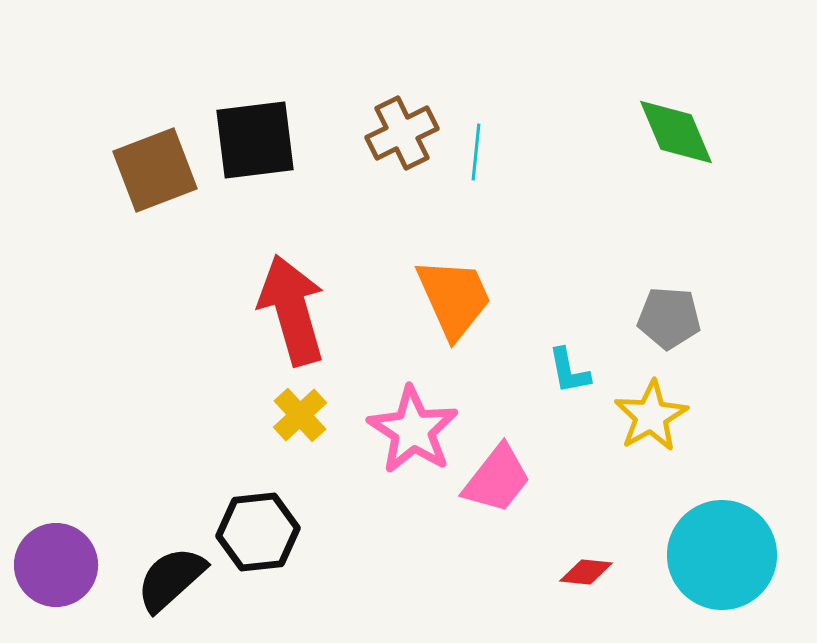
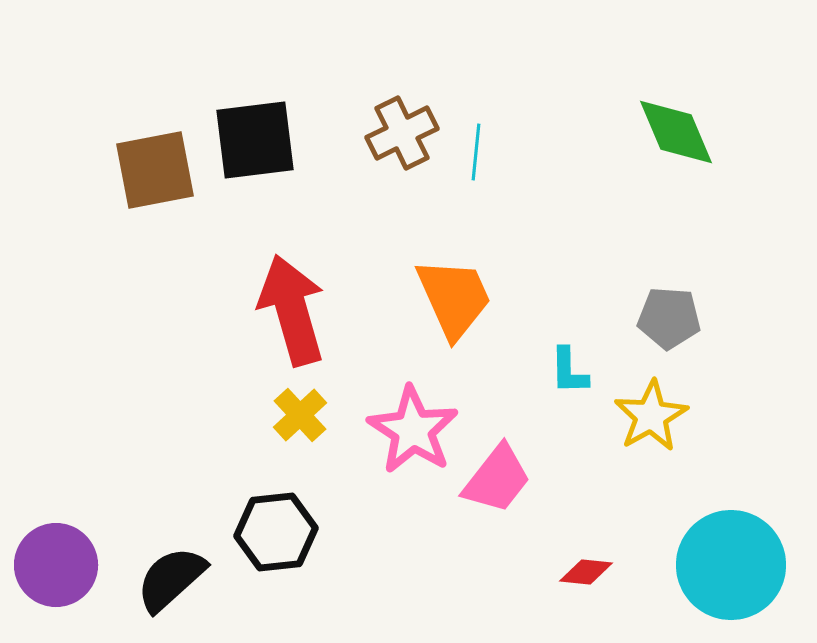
brown square: rotated 10 degrees clockwise
cyan L-shape: rotated 10 degrees clockwise
black hexagon: moved 18 px right
cyan circle: moved 9 px right, 10 px down
